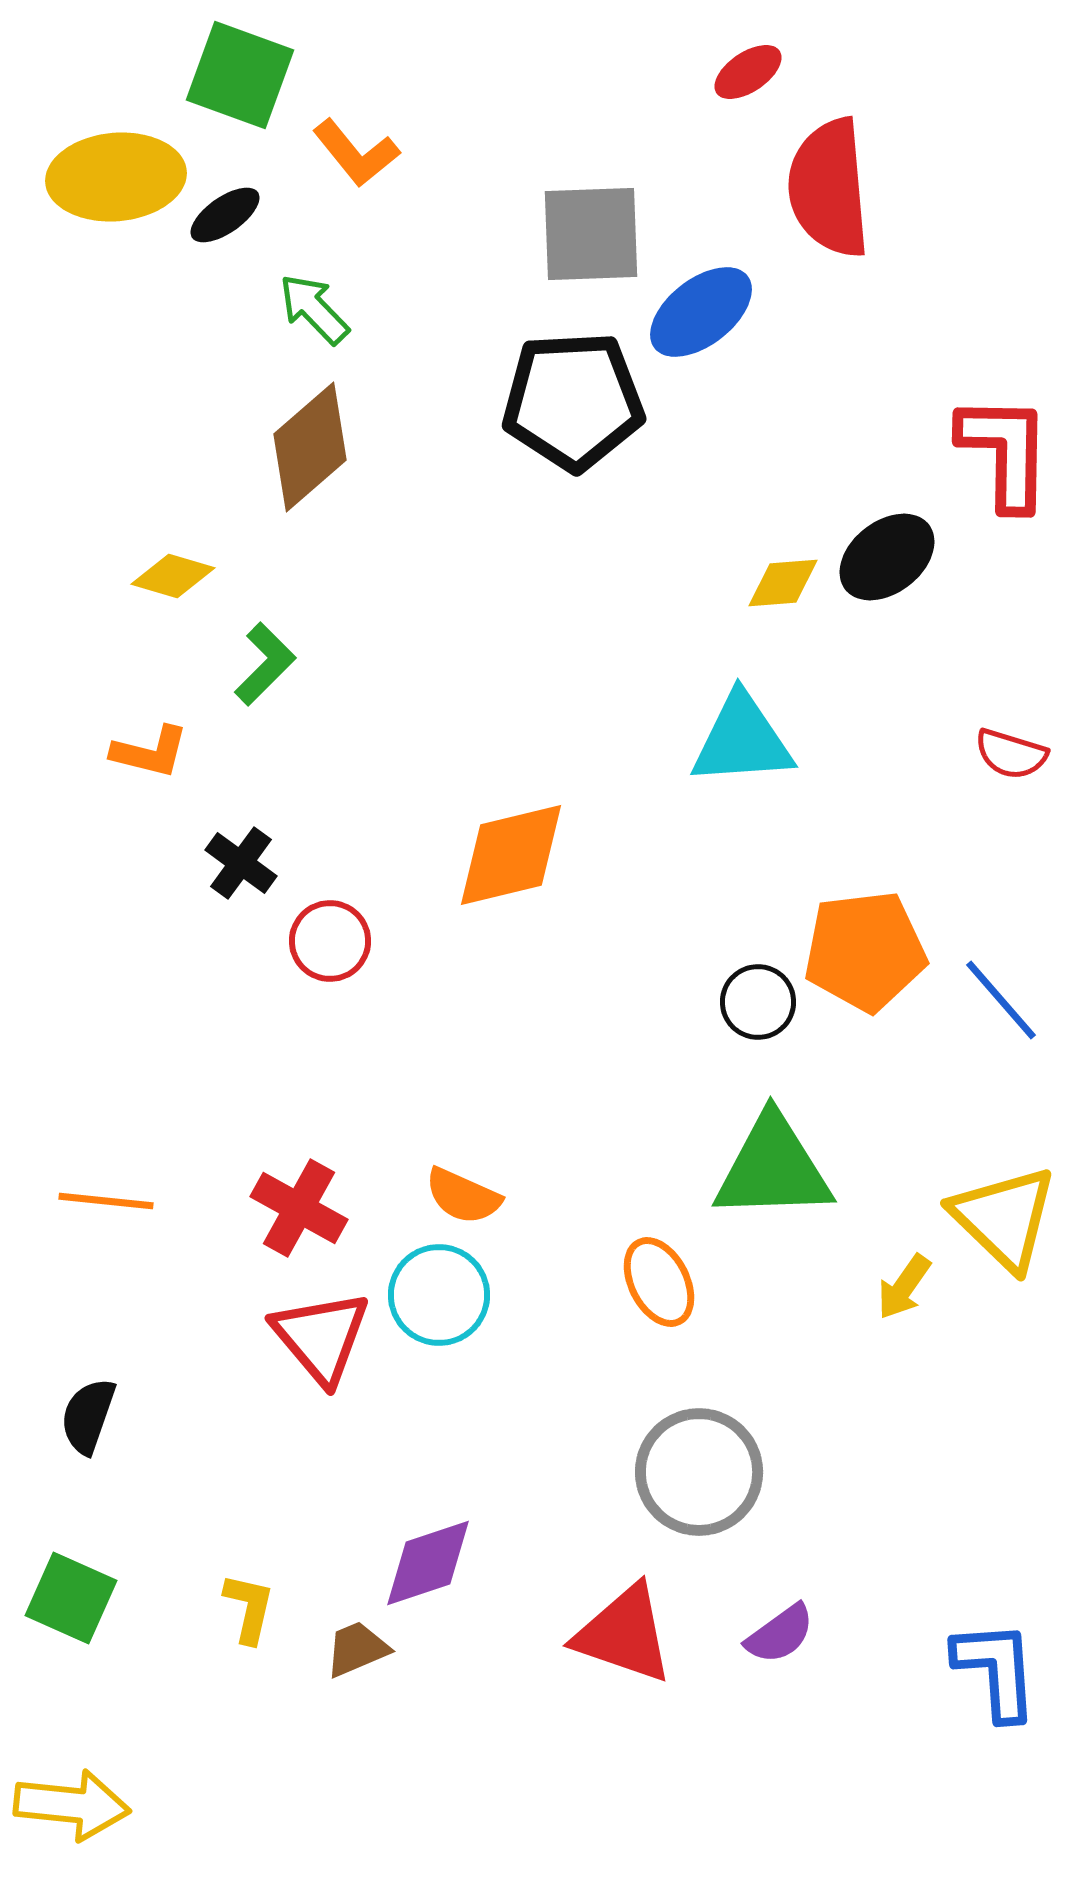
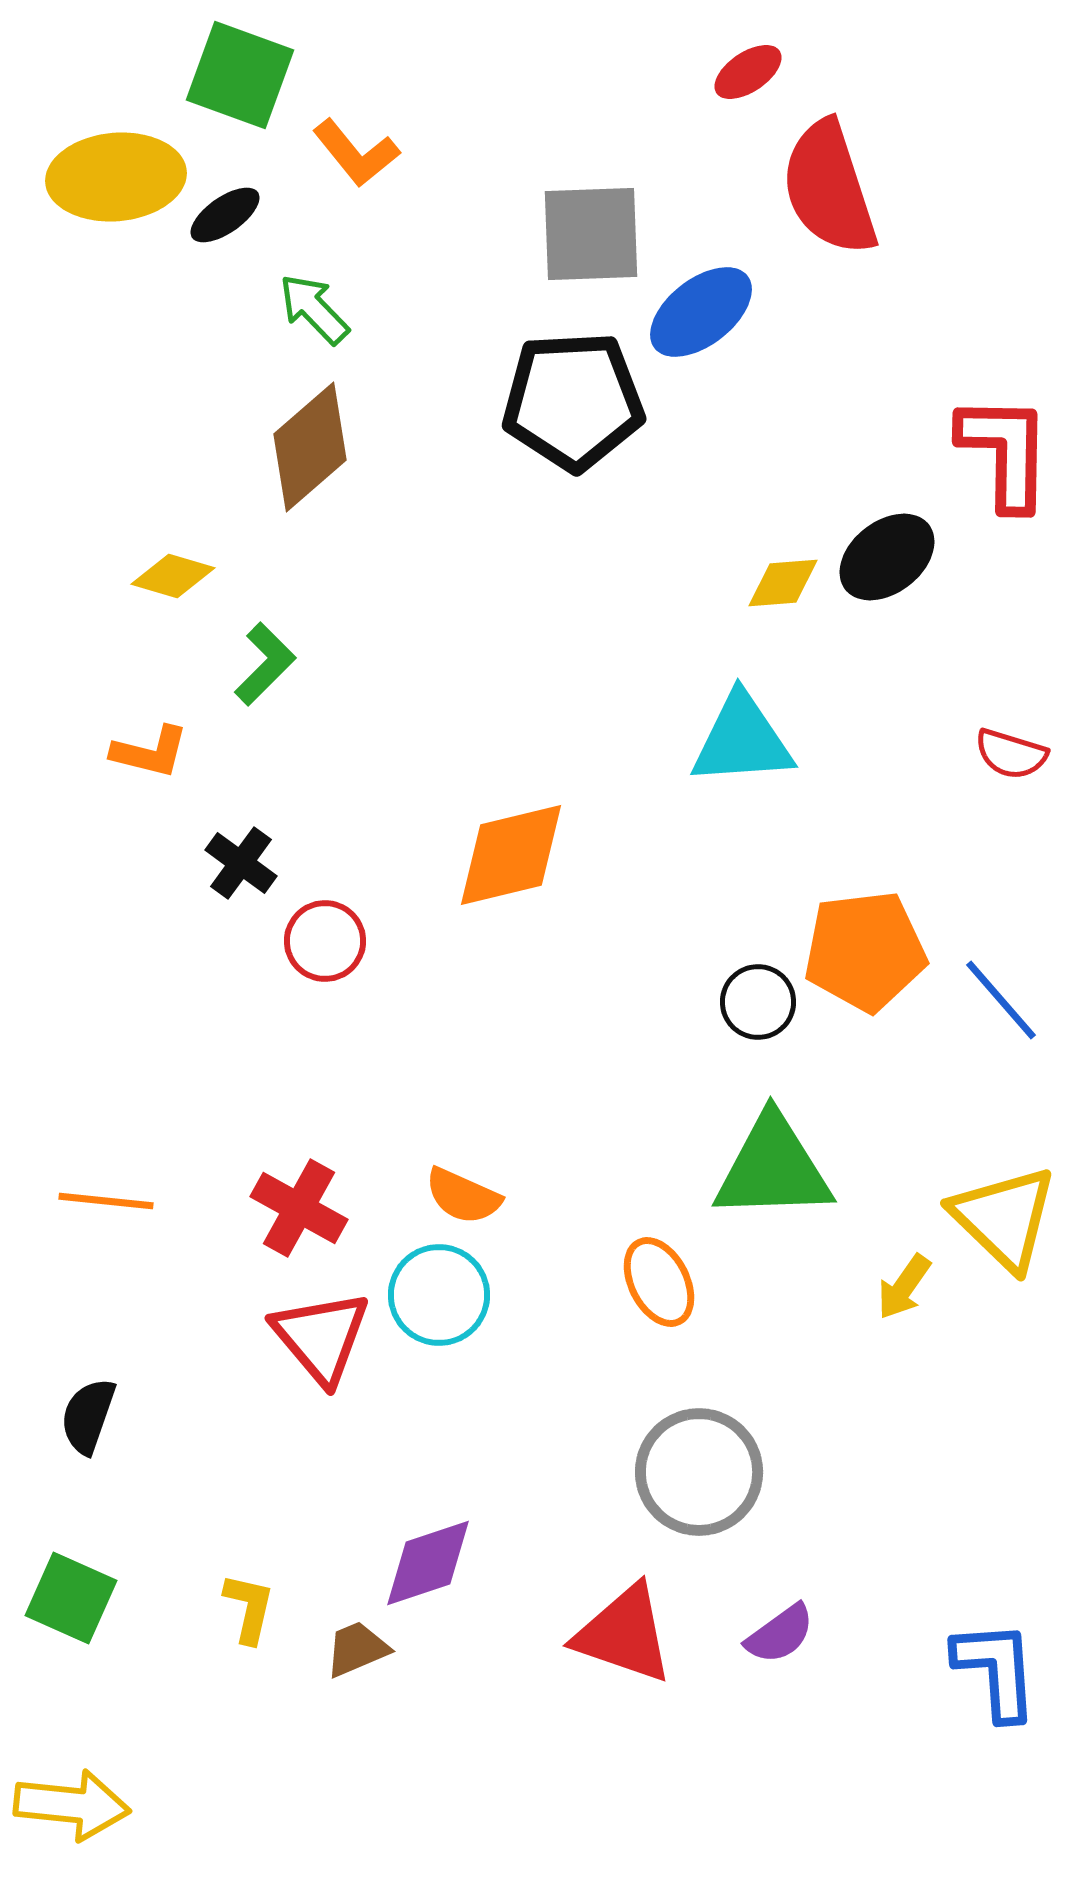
red semicircle at (829, 188): rotated 13 degrees counterclockwise
red circle at (330, 941): moved 5 px left
